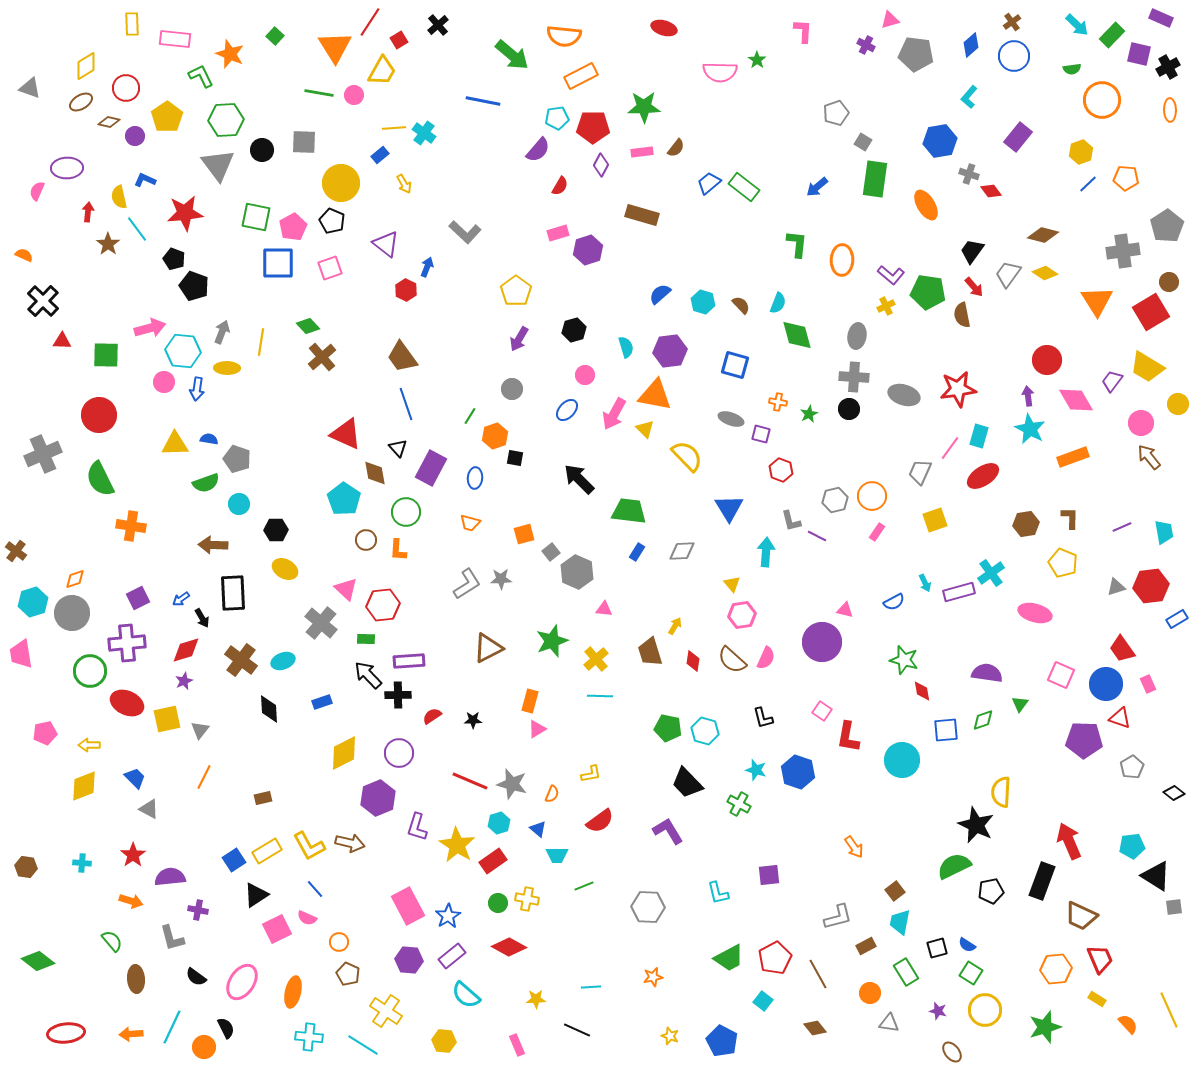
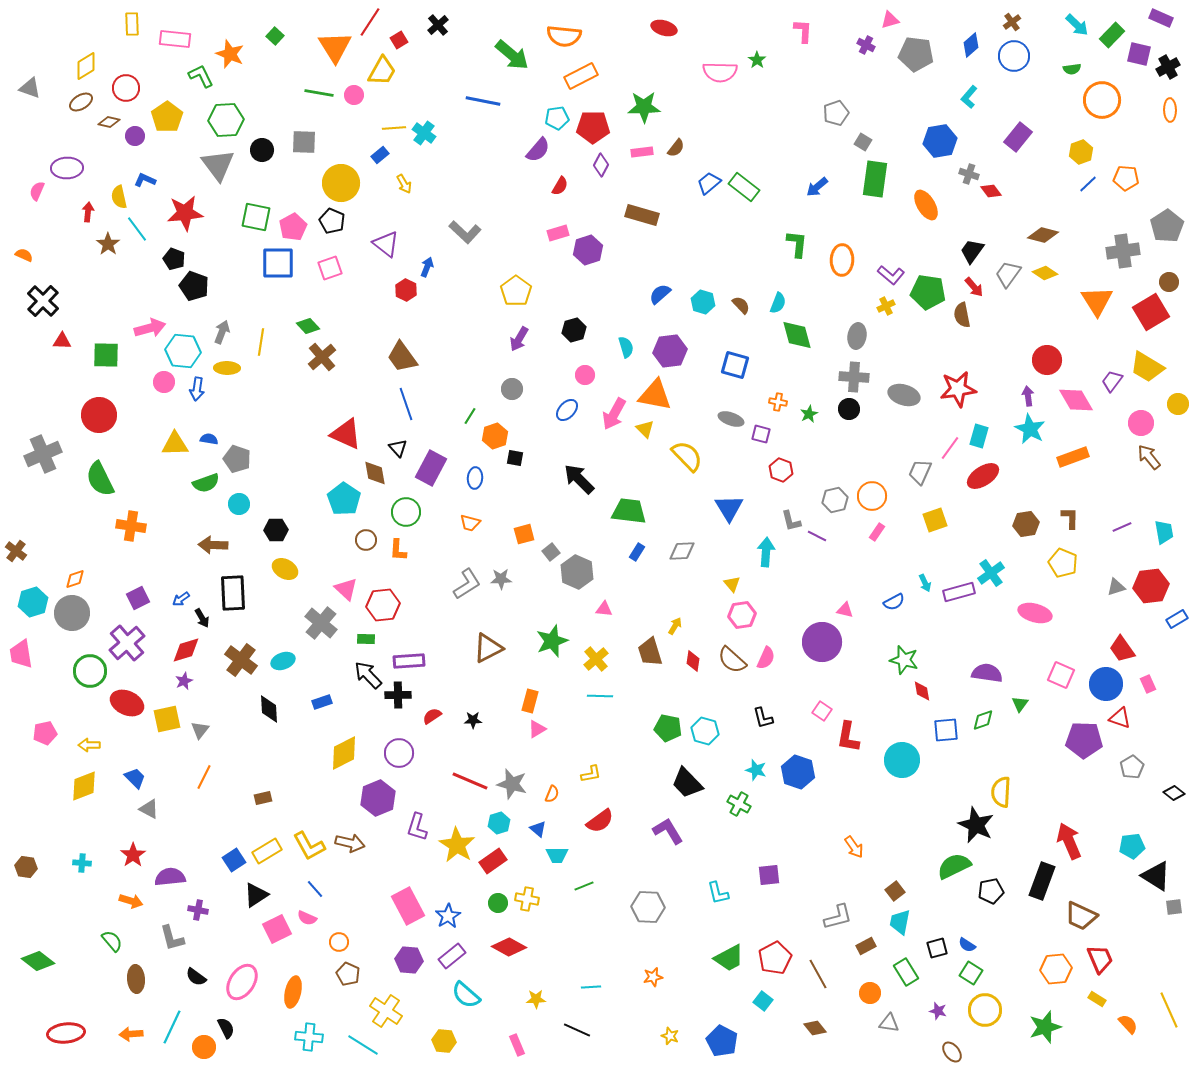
purple cross at (127, 643): rotated 36 degrees counterclockwise
